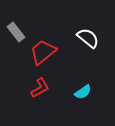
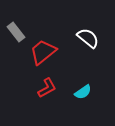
red L-shape: moved 7 px right
